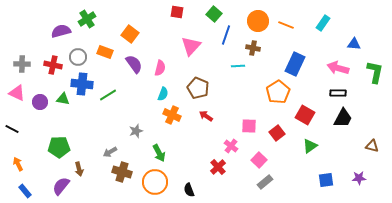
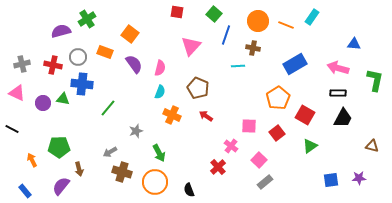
cyan rectangle at (323, 23): moved 11 px left, 6 px up
gray cross at (22, 64): rotated 14 degrees counterclockwise
blue rectangle at (295, 64): rotated 35 degrees clockwise
green L-shape at (375, 72): moved 8 px down
orange pentagon at (278, 92): moved 6 px down
cyan semicircle at (163, 94): moved 3 px left, 2 px up
green line at (108, 95): moved 13 px down; rotated 18 degrees counterclockwise
purple circle at (40, 102): moved 3 px right, 1 px down
orange arrow at (18, 164): moved 14 px right, 4 px up
blue square at (326, 180): moved 5 px right
